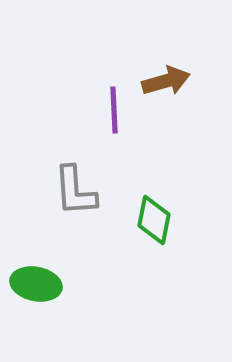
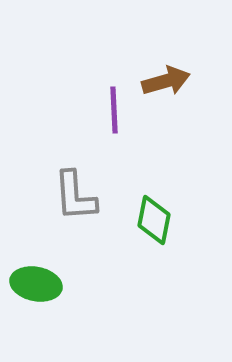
gray L-shape: moved 5 px down
